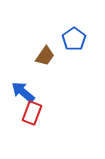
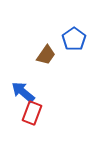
brown trapezoid: moved 1 px right, 1 px up
